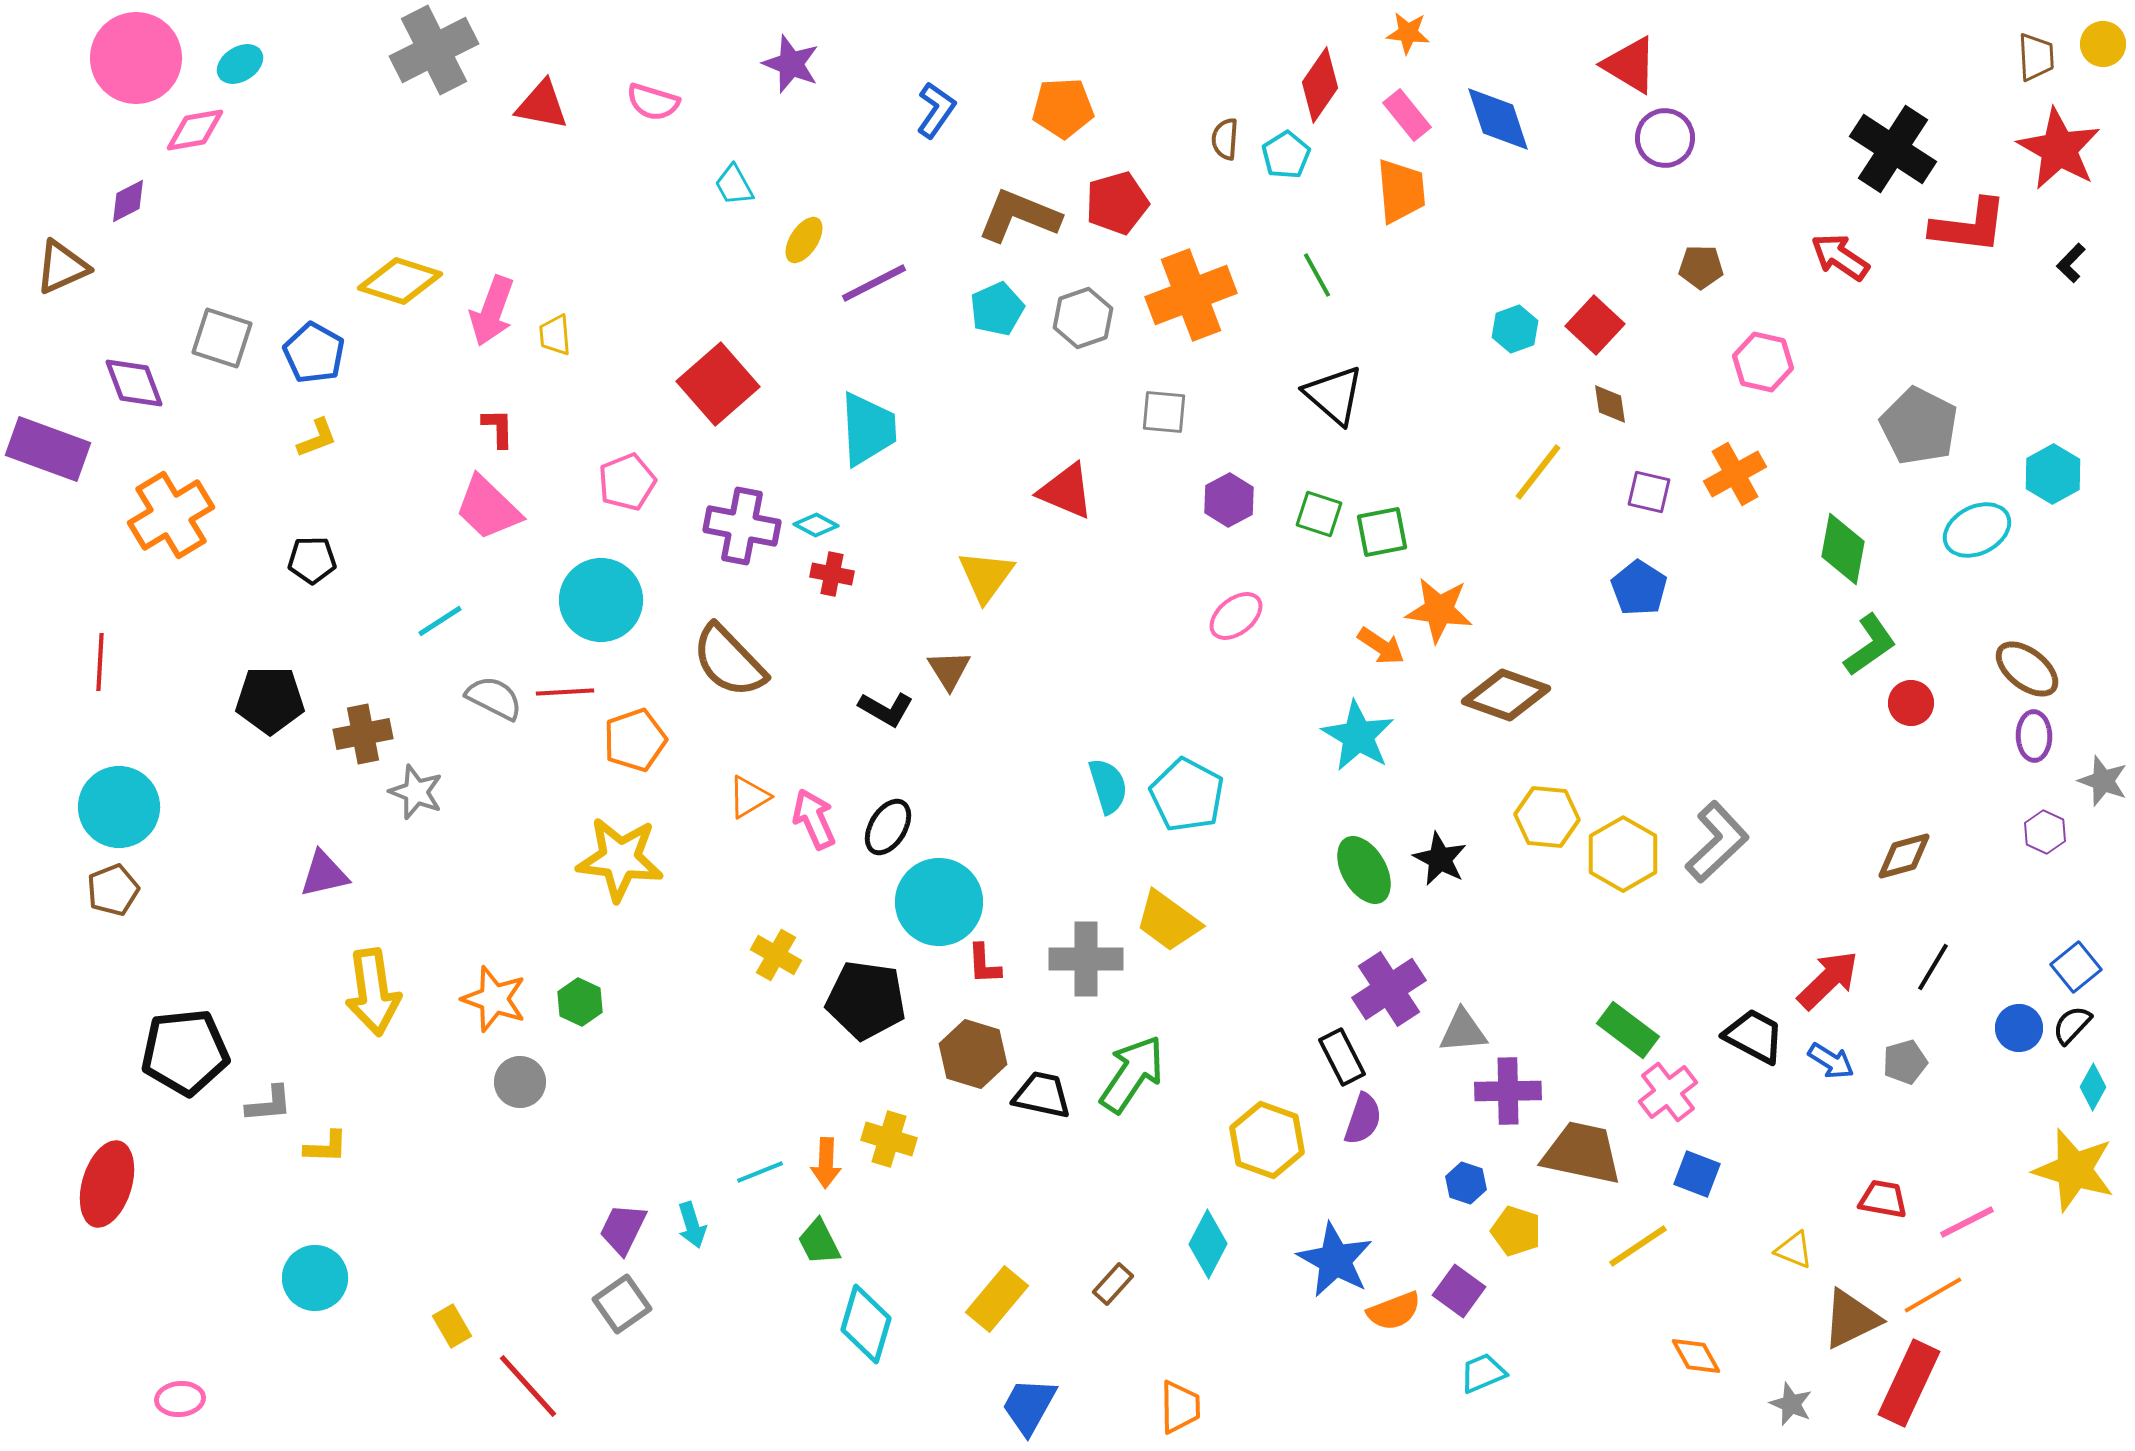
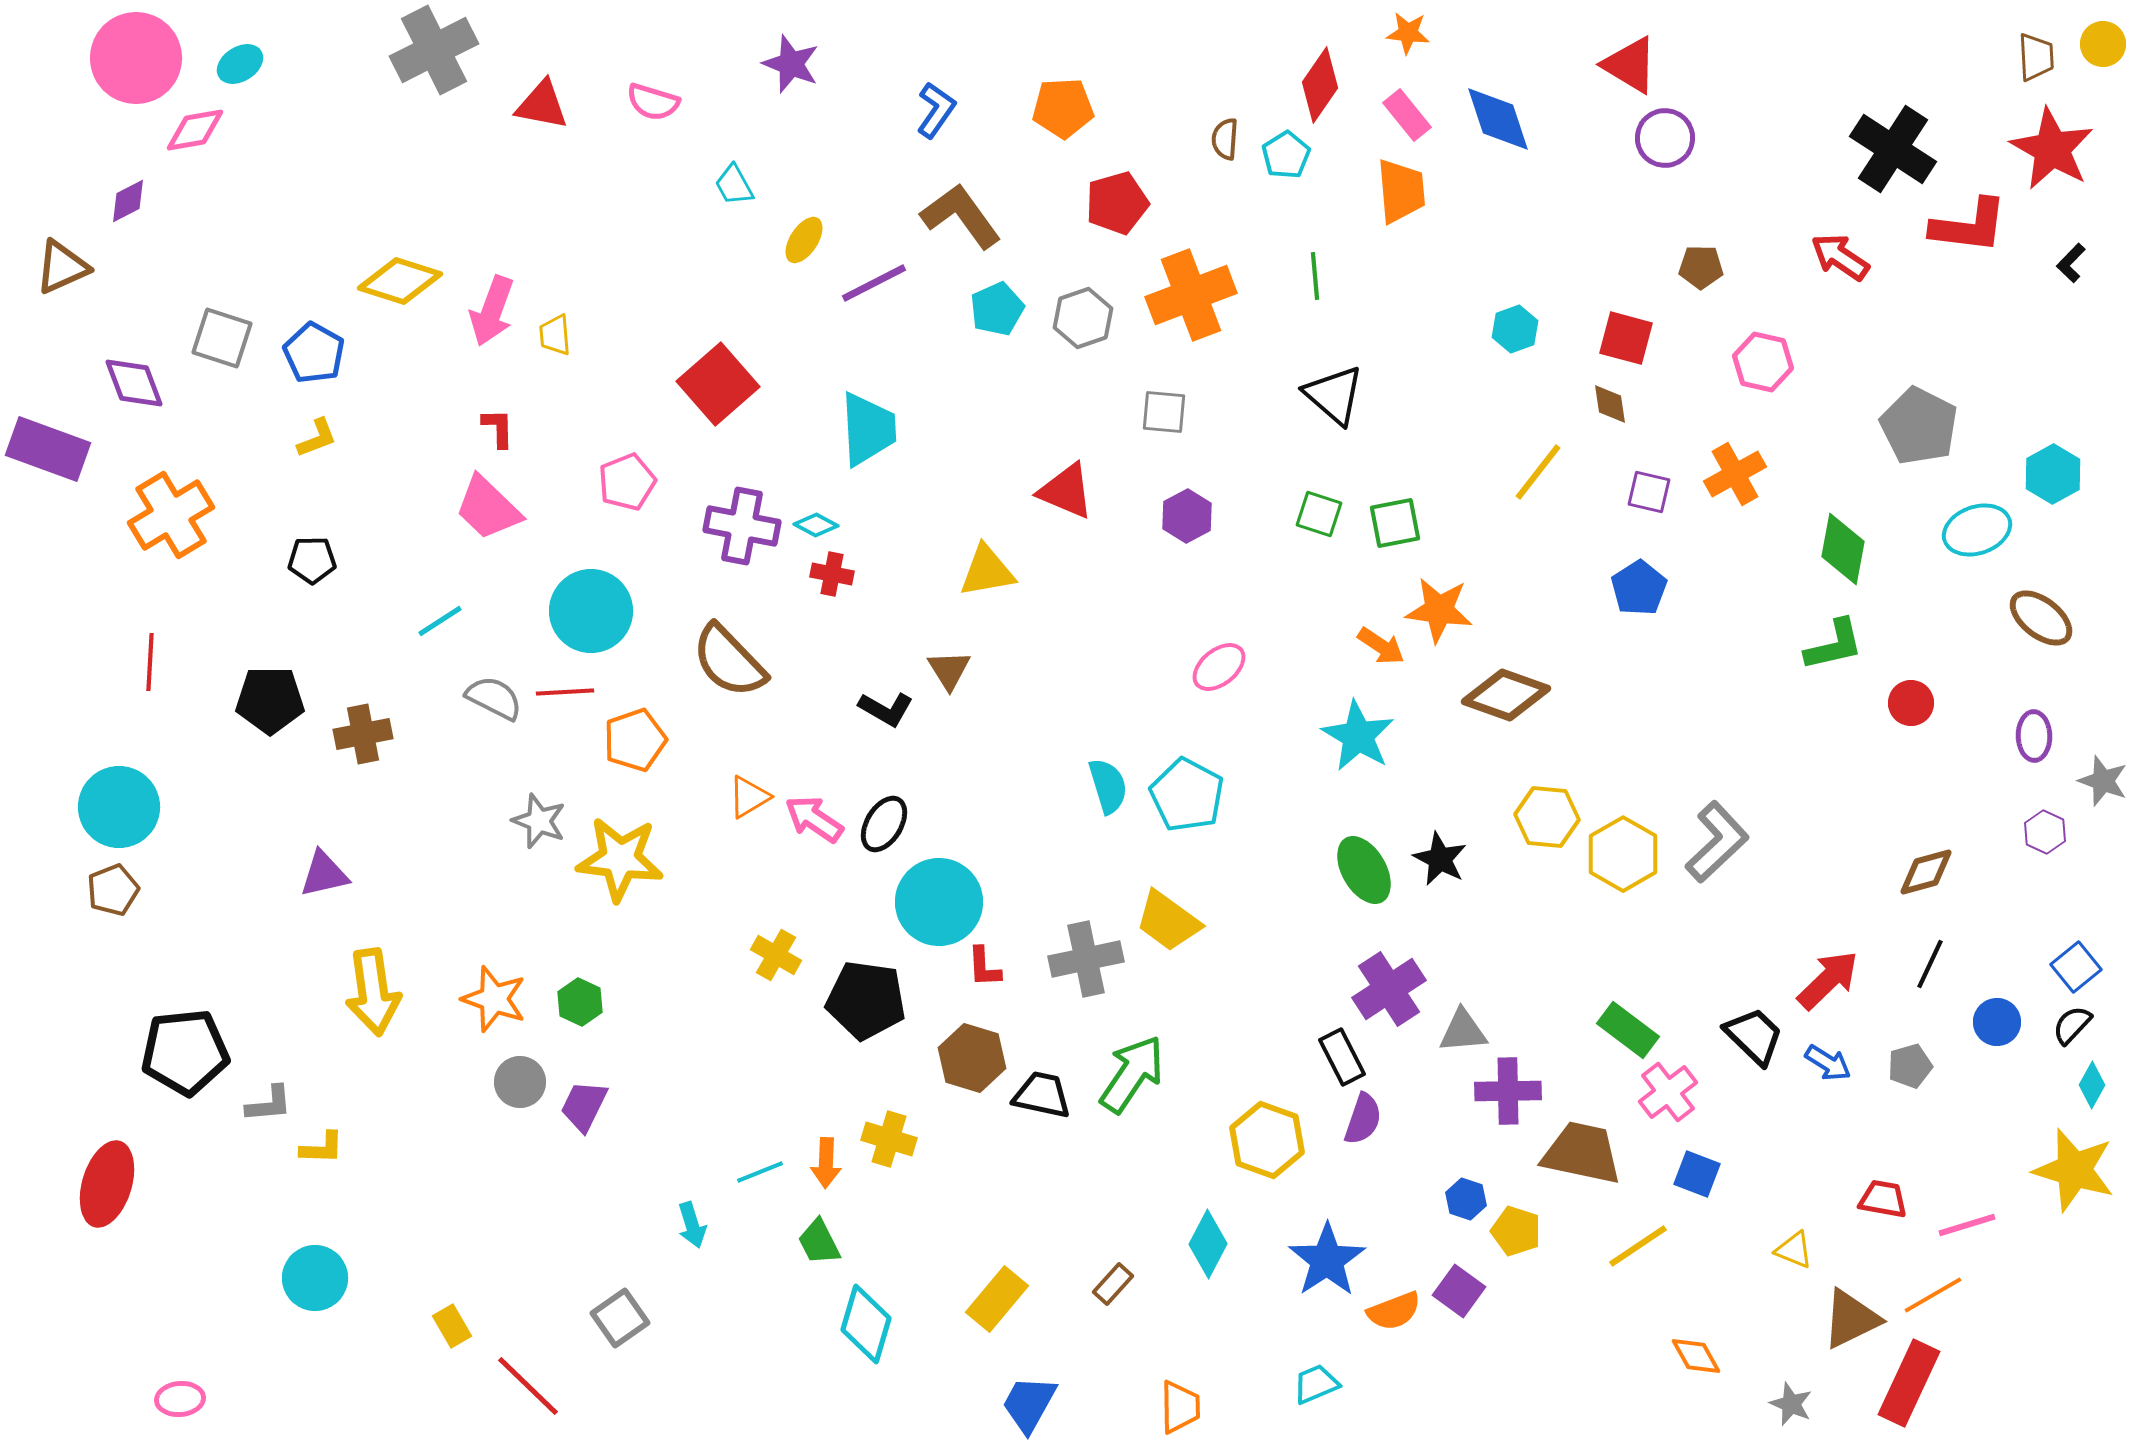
red star at (2059, 149): moved 7 px left
brown L-shape at (1019, 216): moved 58 px left; rotated 32 degrees clockwise
green line at (1317, 275): moved 2 px left, 1 px down; rotated 24 degrees clockwise
red square at (1595, 325): moved 31 px right, 13 px down; rotated 28 degrees counterclockwise
purple hexagon at (1229, 500): moved 42 px left, 16 px down
cyan ellipse at (1977, 530): rotated 8 degrees clockwise
green square at (1382, 532): moved 13 px right, 9 px up
yellow triangle at (986, 576): moved 1 px right, 5 px up; rotated 44 degrees clockwise
blue pentagon at (1639, 588): rotated 6 degrees clockwise
cyan circle at (601, 600): moved 10 px left, 11 px down
pink ellipse at (1236, 616): moved 17 px left, 51 px down
green L-shape at (1870, 645): moved 36 px left; rotated 22 degrees clockwise
red line at (100, 662): moved 50 px right
brown ellipse at (2027, 669): moved 14 px right, 51 px up
gray star at (416, 792): moved 123 px right, 29 px down
pink arrow at (814, 819): rotated 32 degrees counterclockwise
black ellipse at (888, 827): moved 4 px left, 3 px up
brown diamond at (1904, 856): moved 22 px right, 16 px down
gray cross at (1086, 959): rotated 12 degrees counterclockwise
red L-shape at (984, 964): moved 3 px down
black line at (1933, 967): moved 3 px left, 3 px up; rotated 6 degrees counterclockwise
blue circle at (2019, 1028): moved 22 px left, 6 px up
black trapezoid at (1754, 1036): rotated 16 degrees clockwise
brown hexagon at (973, 1054): moved 1 px left, 4 px down
blue arrow at (1831, 1061): moved 3 px left, 2 px down
gray pentagon at (1905, 1062): moved 5 px right, 4 px down
cyan diamond at (2093, 1087): moved 1 px left, 2 px up
yellow L-shape at (326, 1147): moved 4 px left, 1 px down
blue hexagon at (1466, 1183): moved 16 px down
pink line at (1967, 1222): moved 3 px down; rotated 10 degrees clockwise
purple trapezoid at (623, 1229): moved 39 px left, 123 px up
blue star at (1335, 1260): moved 8 px left; rotated 10 degrees clockwise
gray square at (622, 1304): moved 2 px left, 14 px down
cyan trapezoid at (1483, 1373): moved 167 px left, 11 px down
red line at (528, 1386): rotated 4 degrees counterclockwise
blue trapezoid at (1029, 1406): moved 2 px up
